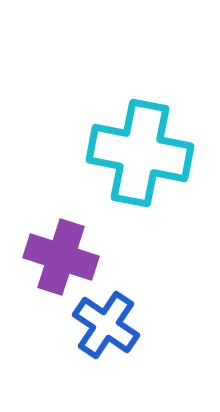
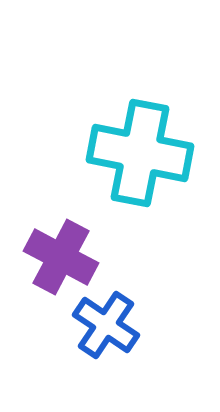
purple cross: rotated 10 degrees clockwise
